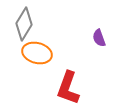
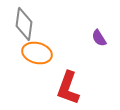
gray diamond: rotated 24 degrees counterclockwise
purple semicircle: rotated 12 degrees counterclockwise
